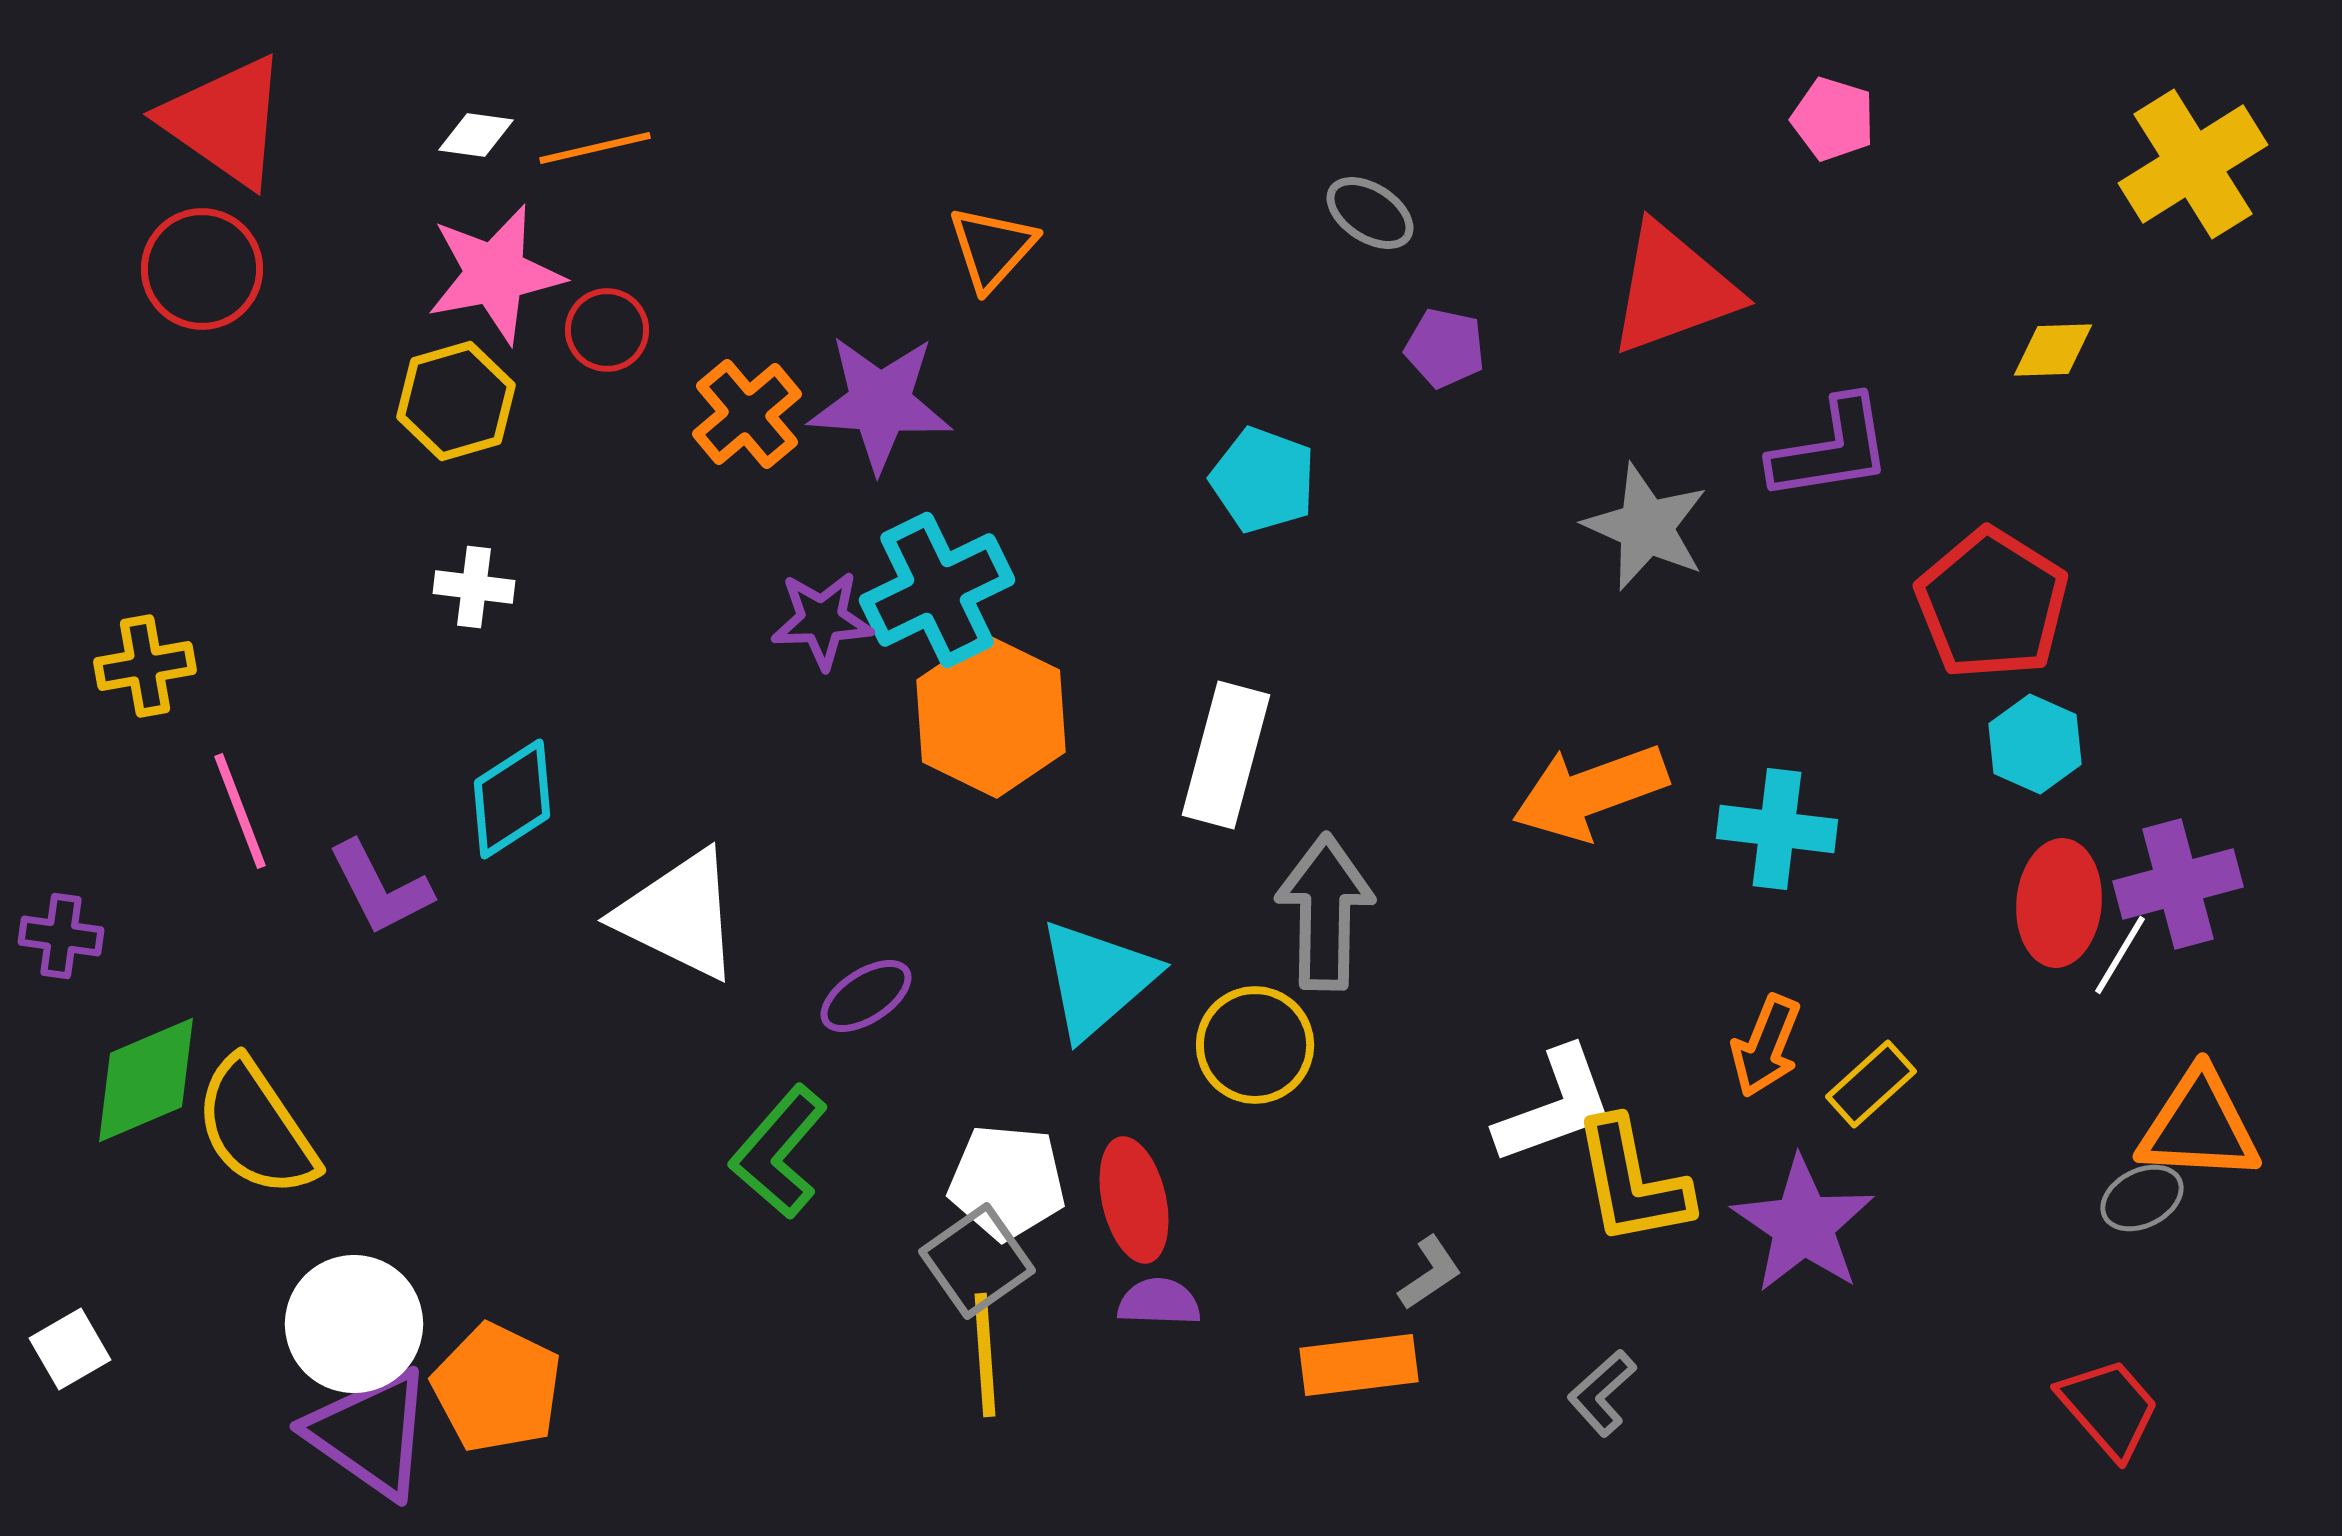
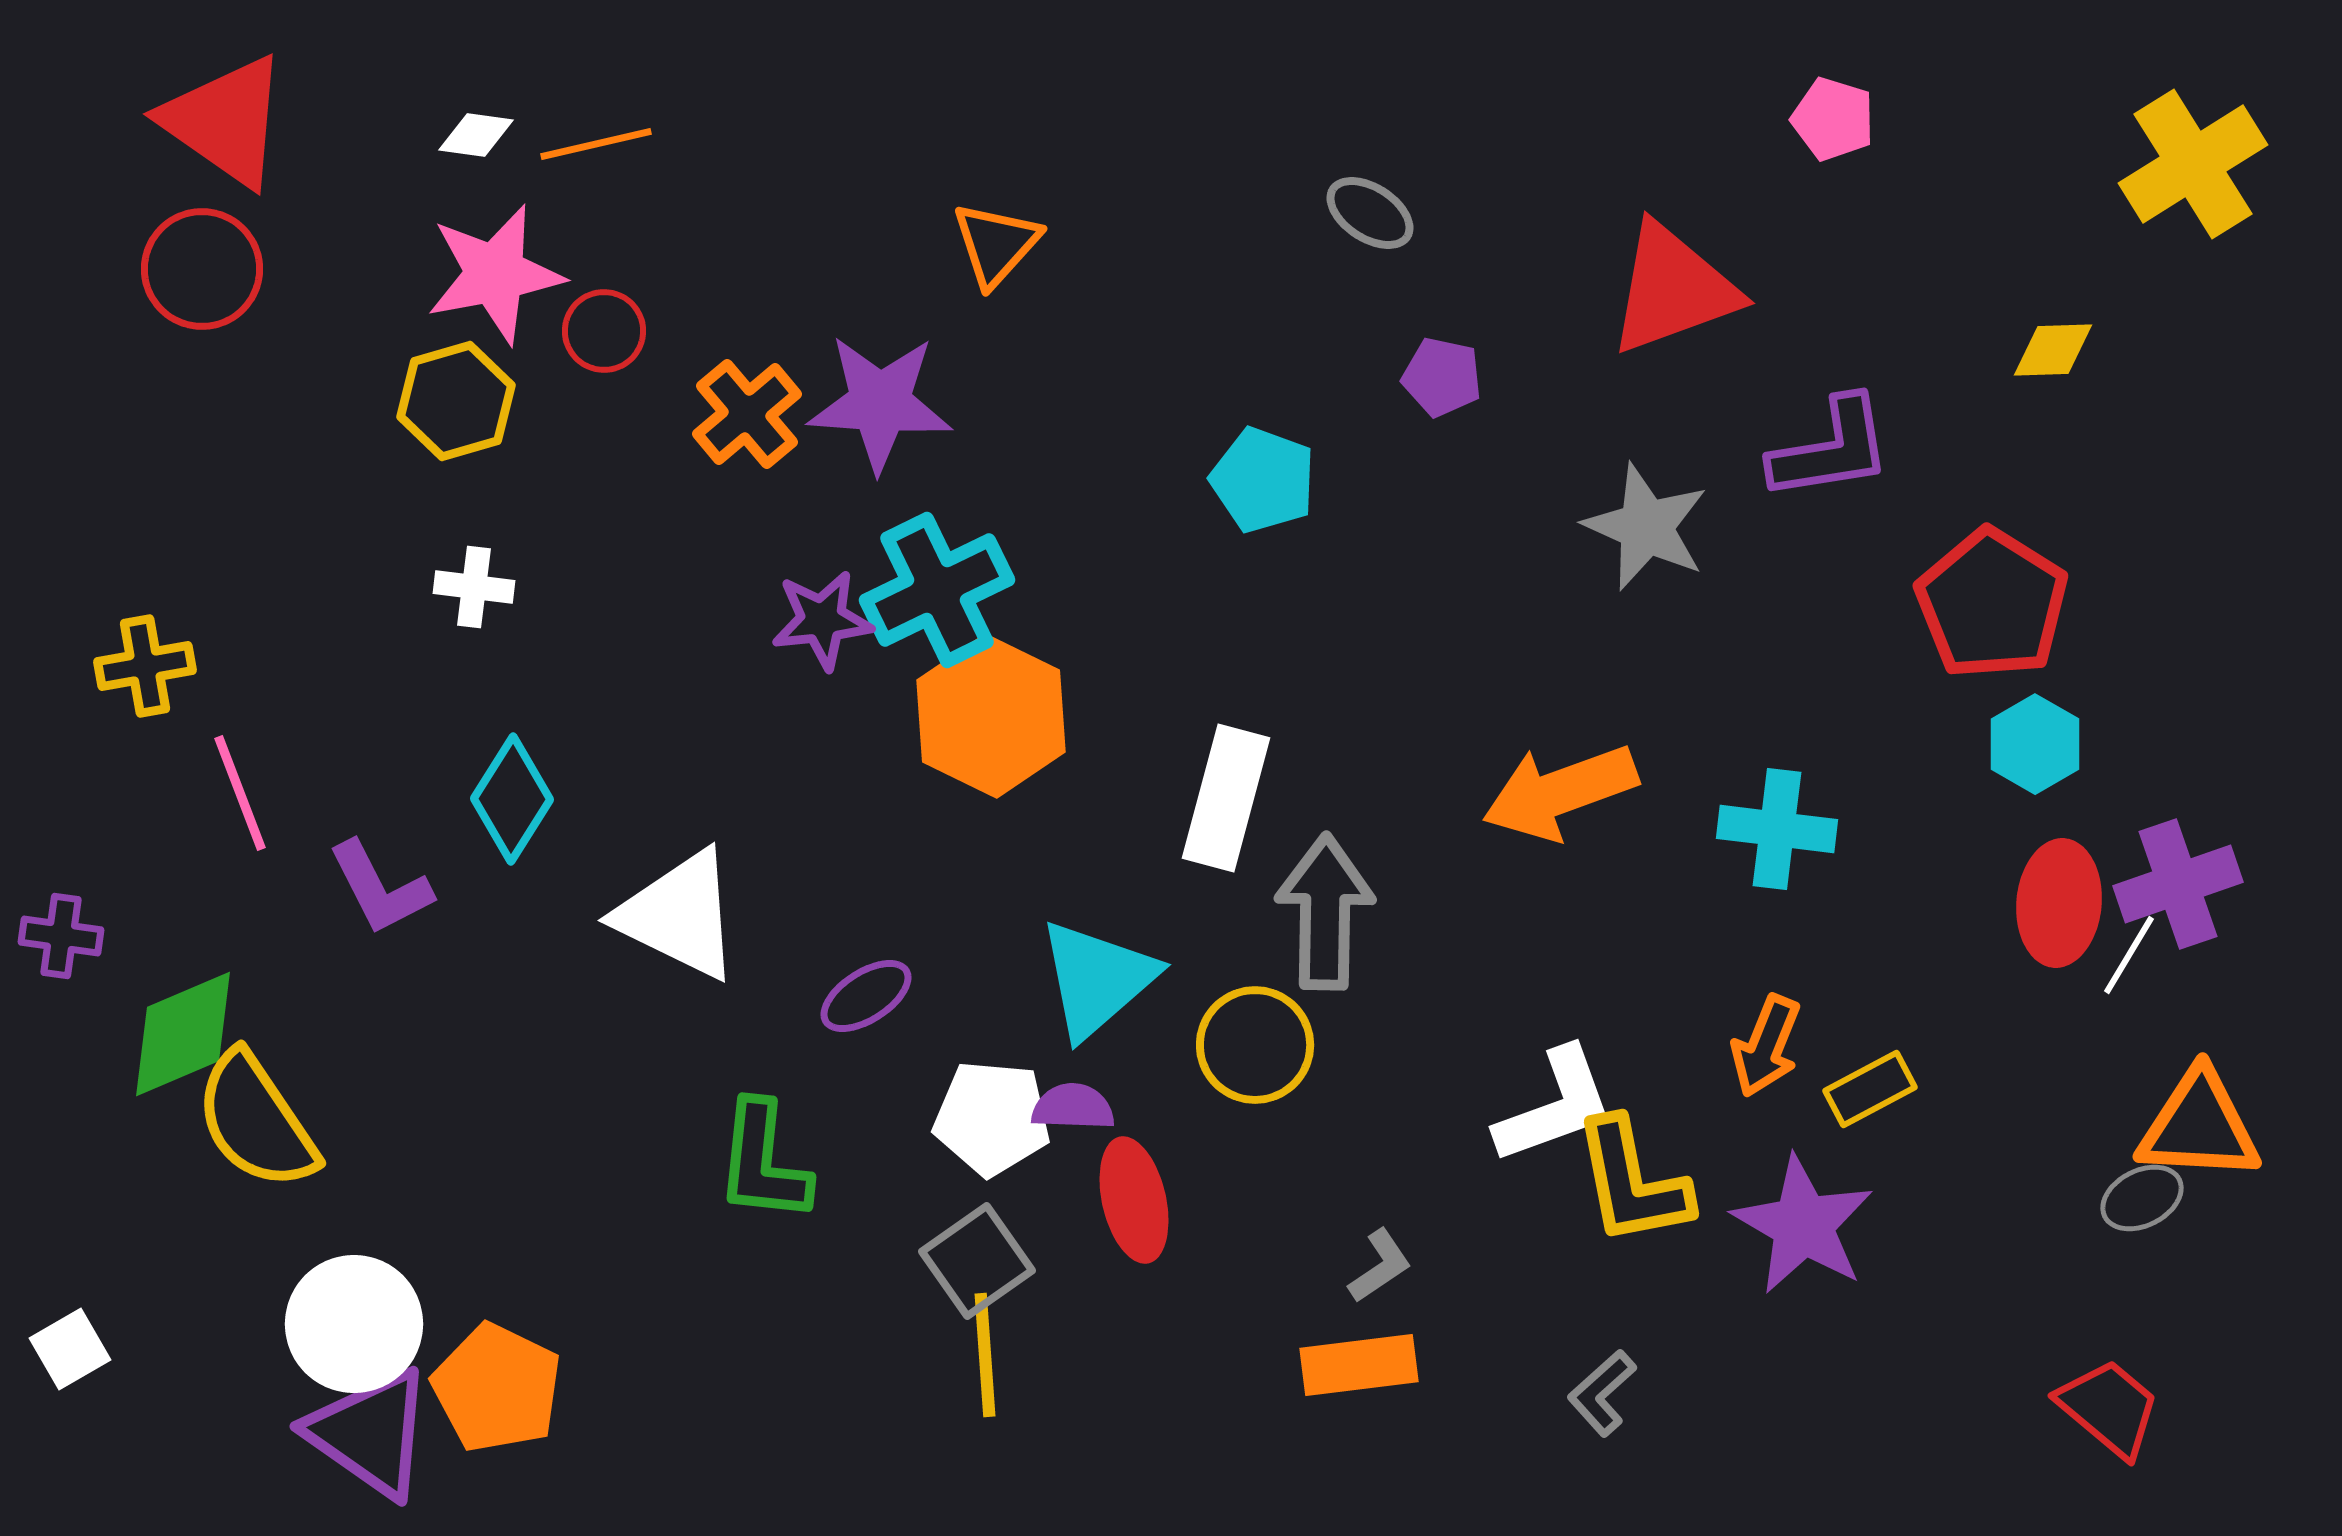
orange line at (595, 148): moved 1 px right, 4 px up
orange triangle at (992, 248): moved 4 px right, 4 px up
red circle at (607, 330): moved 3 px left, 1 px down
purple pentagon at (1445, 348): moved 3 px left, 29 px down
purple star at (822, 620): rotated 4 degrees counterclockwise
cyan hexagon at (2035, 744): rotated 6 degrees clockwise
white rectangle at (1226, 755): moved 43 px down
orange arrow at (1590, 792): moved 30 px left
cyan diamond at (512, 799): rotated 25 degrees counterclockwise
pink line at (240, 811): moved 18 px up
purple cross at (2178, 884): rotated 4 degrees counterclockwise
white line at (2120, 955): moved 9 px right
green diamond at (146, 1080): moved 37 px right, 46 px up
yellow rectangle at (1871, 1084): moved 1 px left, 5 px down; rotated 14 degrees clockwise
yellow semicircle at (256, 1128): moved 7 px up
green L-shape at (779, 1152): moved 16 px left, 10 px down; rotated 35 degrees counterclockwise
white pentagon at (1007, 1182): moved 15 px left, 64 px up
purple star at (1803, 1225): rotated 4 degrees counterclockwise
gray L-shape at (1430, 1273): moved 50 px left, 7 px up
purple semicircle at (1159, 1302): moved 86 px left, 195 px up
red trapezoid at (2109, 1408): rotated 9 degrees counterclockwise
